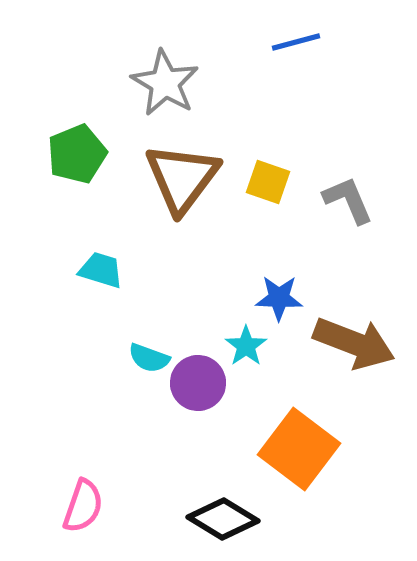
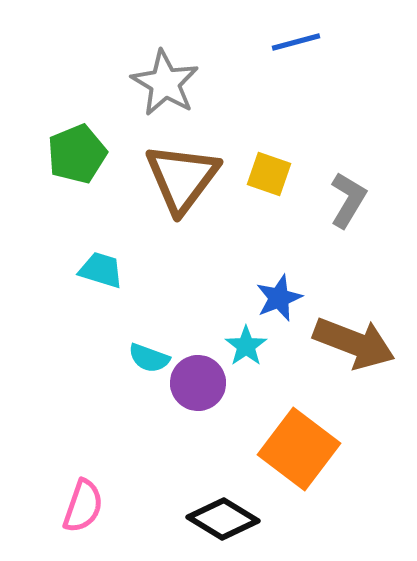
yellow square: moved 1 px right, 8 px up
gray L-shape: rotated 54 degrees clockwise
blue star: rotated 24 degrees counterclockwise
